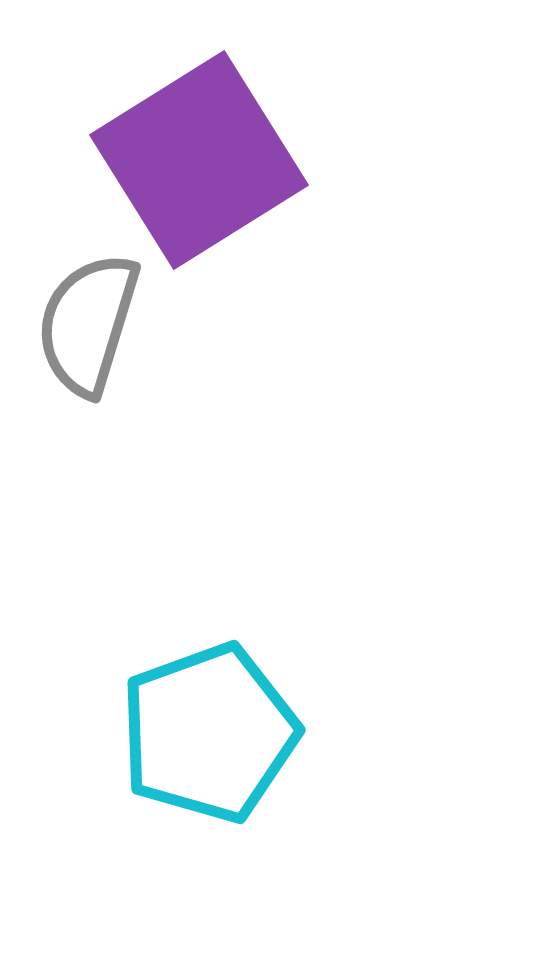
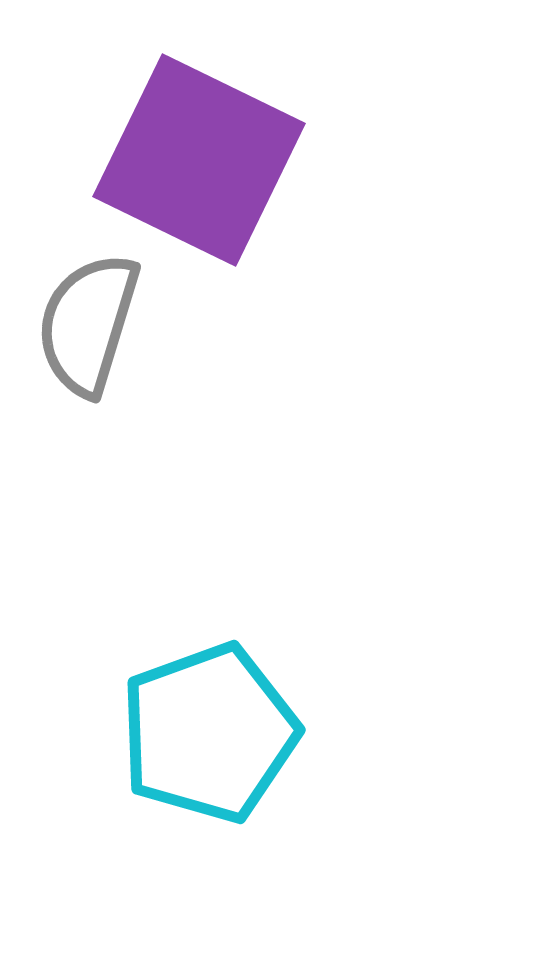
purple square: rotated 32 degrees counterclockwise
